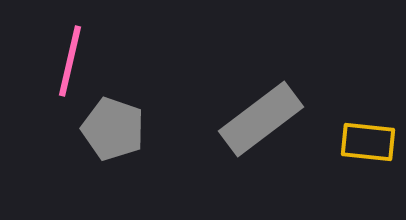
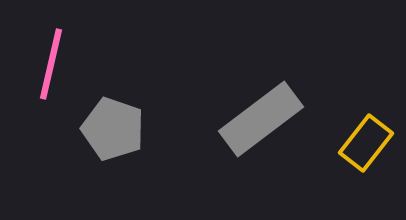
pink line: moved 19 px left, 3 px down
yellow rectangle: moved 2 px left, 1 px down; rotated 58 degrees counterclockwise
